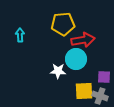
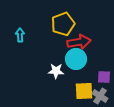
yellow pentagon: rotated 15 degrees counterclockwise
red arrow: moved 4 px left, 2 px down
white star: moved 2 px left
gray cross: rotated 14 degrees clockwise
